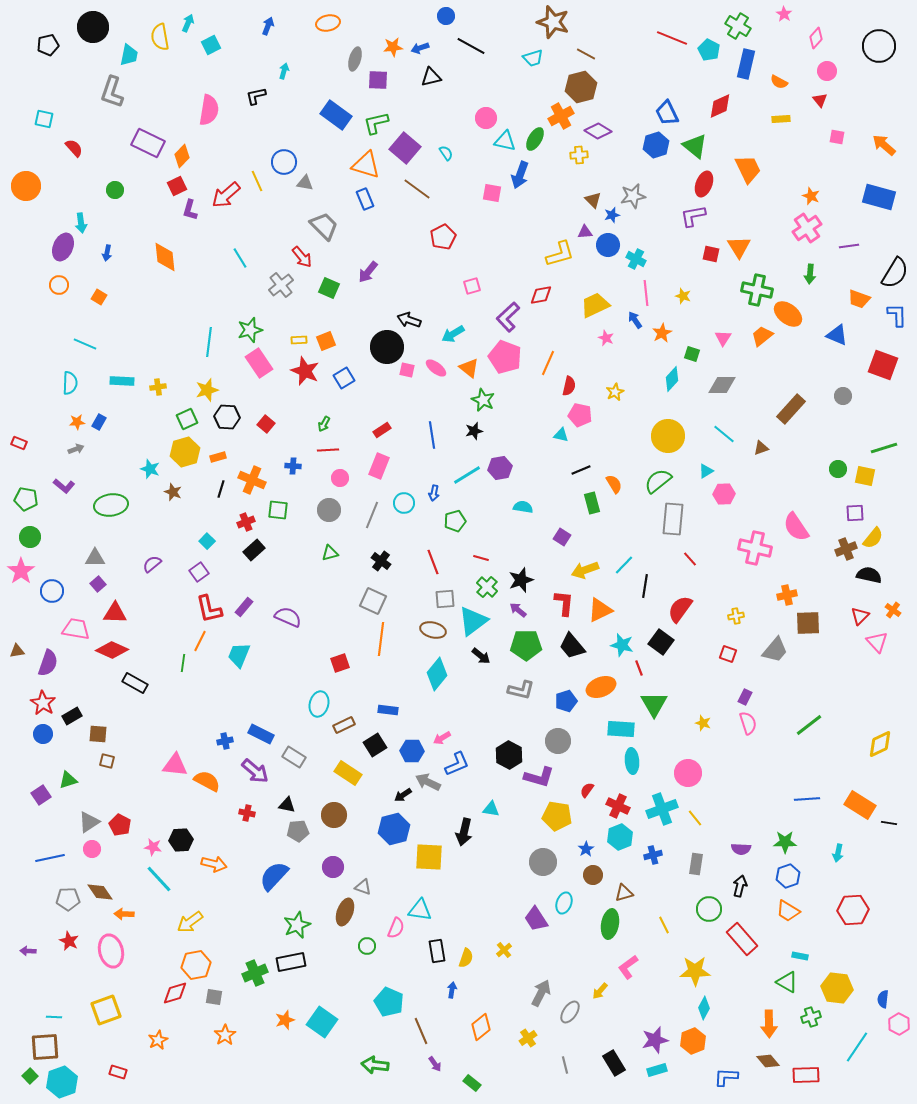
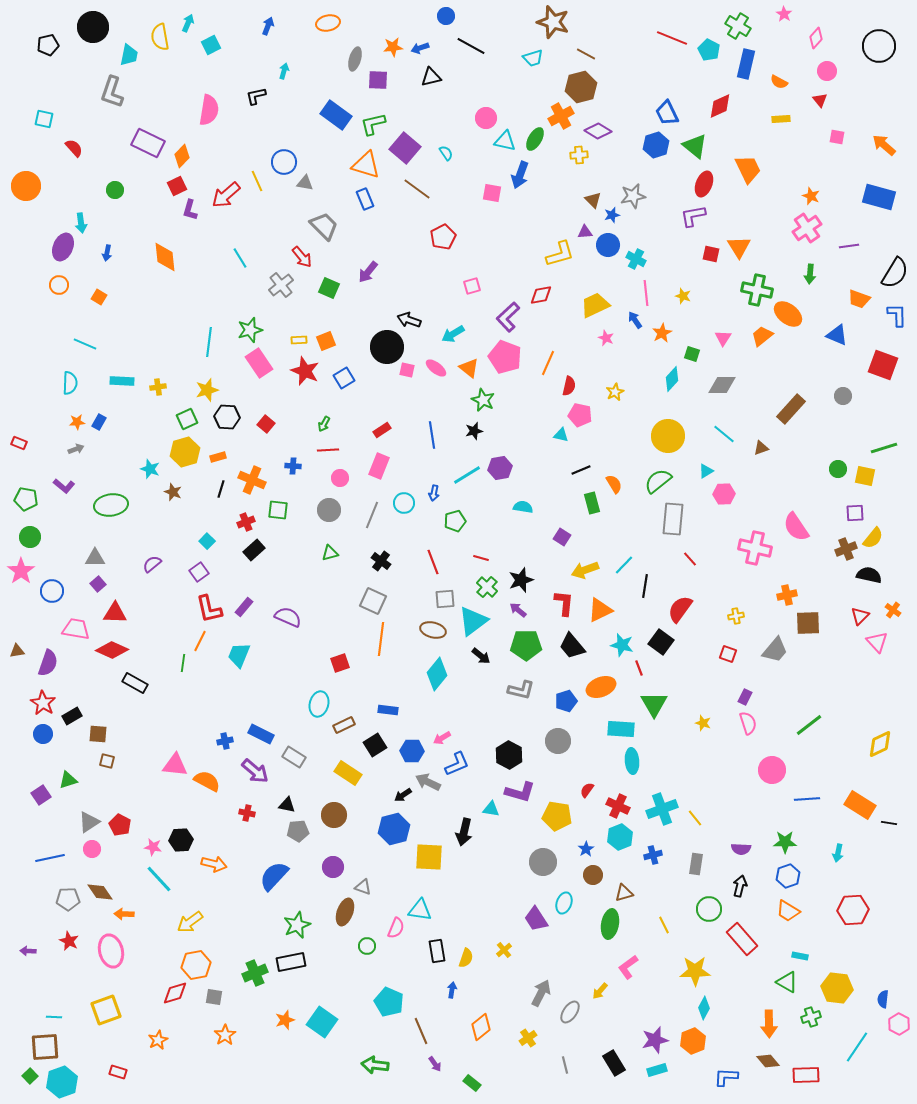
green L-shape at (376, 123): moved 3 px left, 1 px down
pink circle at (688, 773): moved 84 px right, 3 px up
purple L-shape at (539, 777): moved 19 px left, 15 px down
